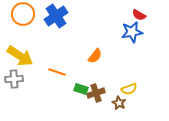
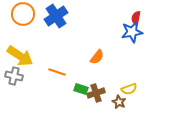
red semicircle: moved 3 px left, 3 px down; rotated 72 degrees clockwise
orange semicircle: moved 2 px right, 1 px down
gray cross: moved 3 px up; rotated 18 degrees clockwise
brown star: moved 1 px up
